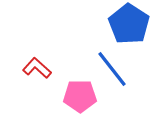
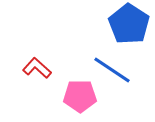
blue line: moved 1 px down; rotated 18 degrees counterclockwise
